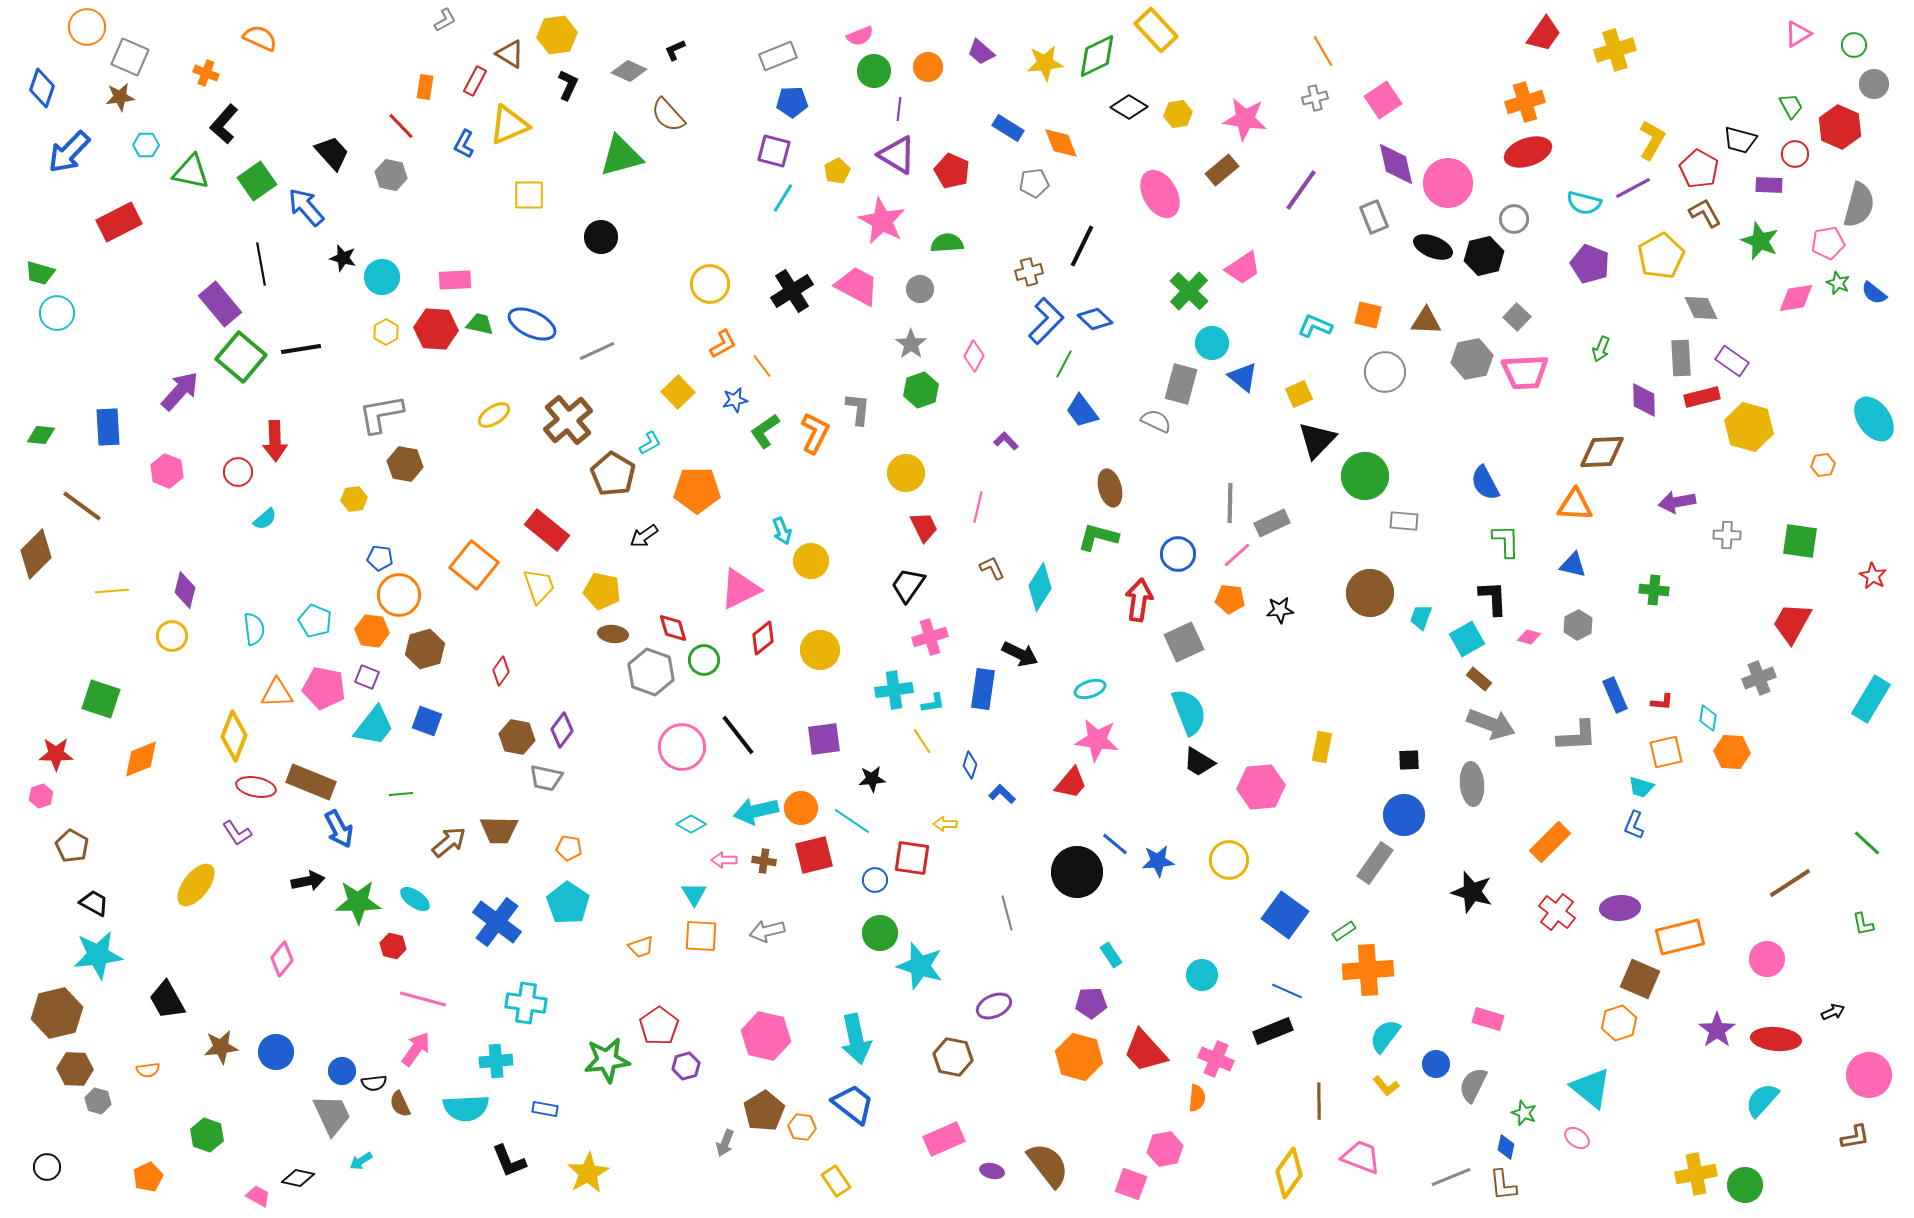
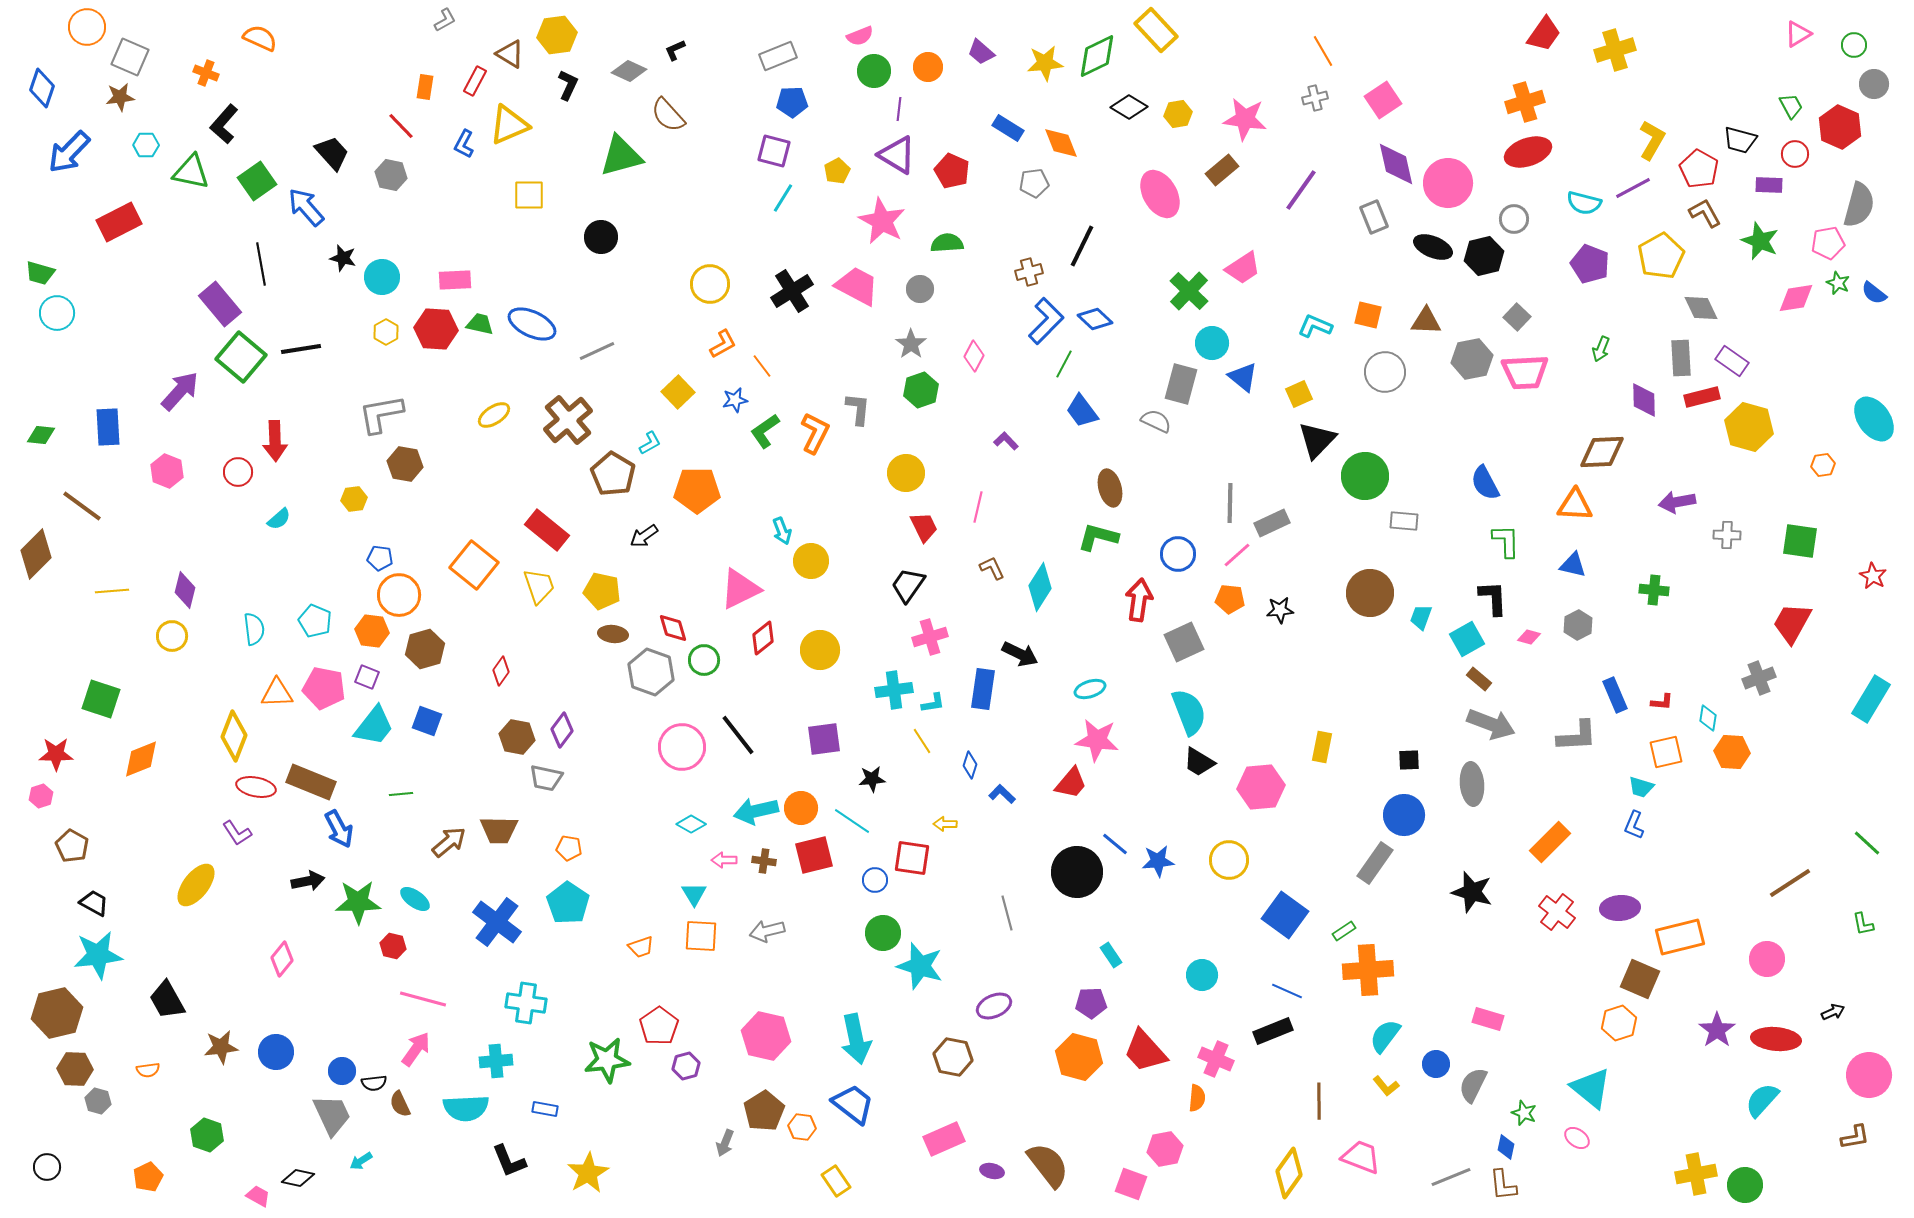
cyan semicircle at (265, 519): moved 14 px right
green circle at (880, 933): moved 3 px right
